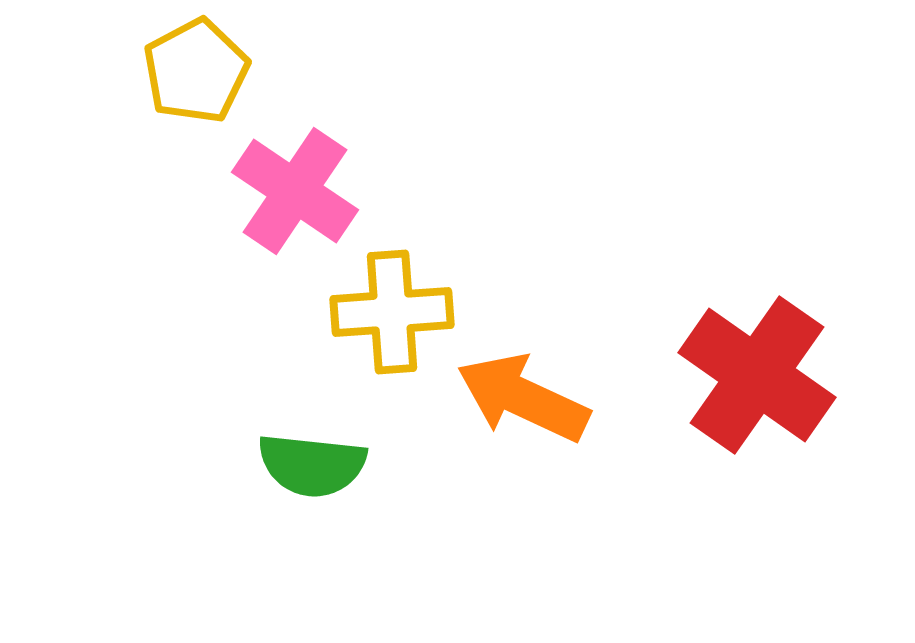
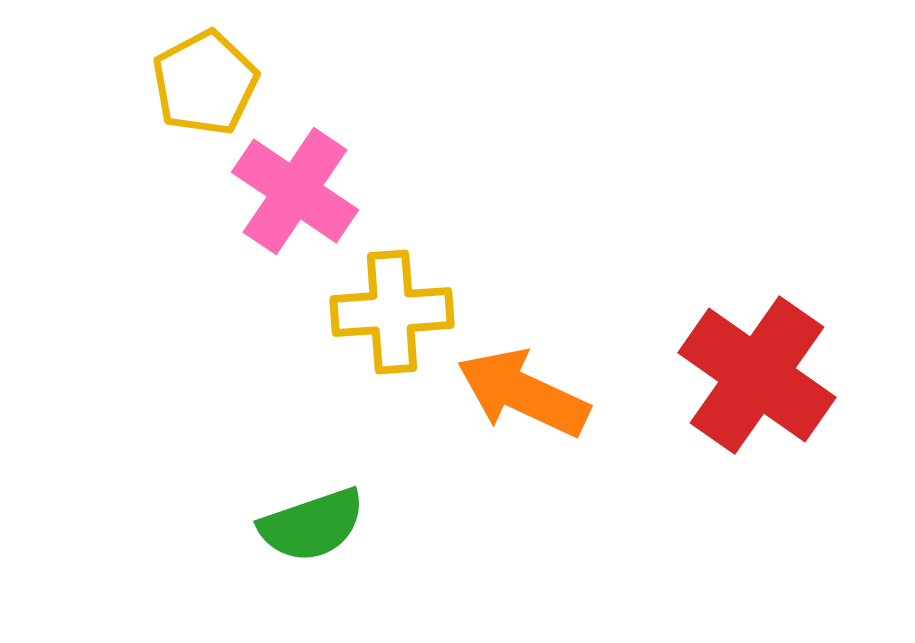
yellow pentagon: moved 9 px right, 12 px down
orange arrow: moved 5 px up
green semicircle: moved 60 px down; rotated 25 degrees counterclockwise
